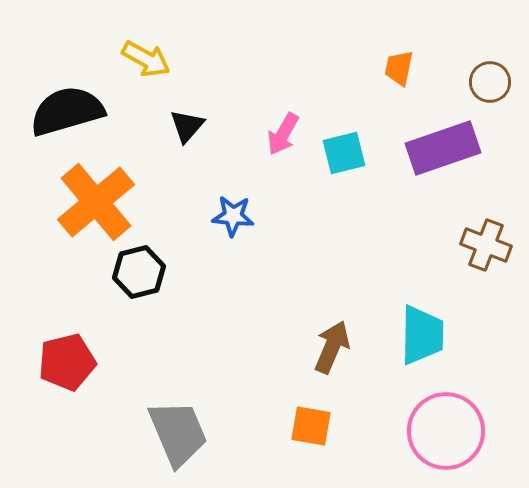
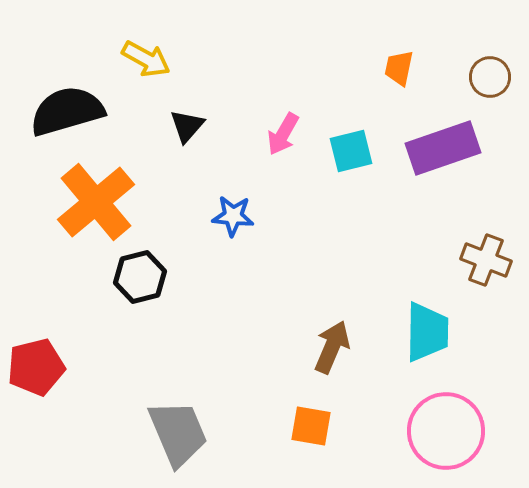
brown circle: moved 5 px up
cyan square: moved 7 px right, 2 px up
brown cross: moved 15 px down
black hexagon: moved 1 px right, 5 px down
cyan trapezoid: moved 5 px right, 3 px up
red pentagon: moved 31 px left, 5 px down
